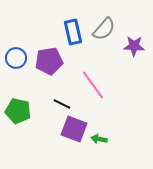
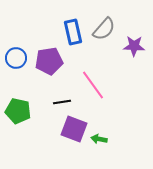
black line: moved 2 px up; rotated 36 degrees counterclockwise
